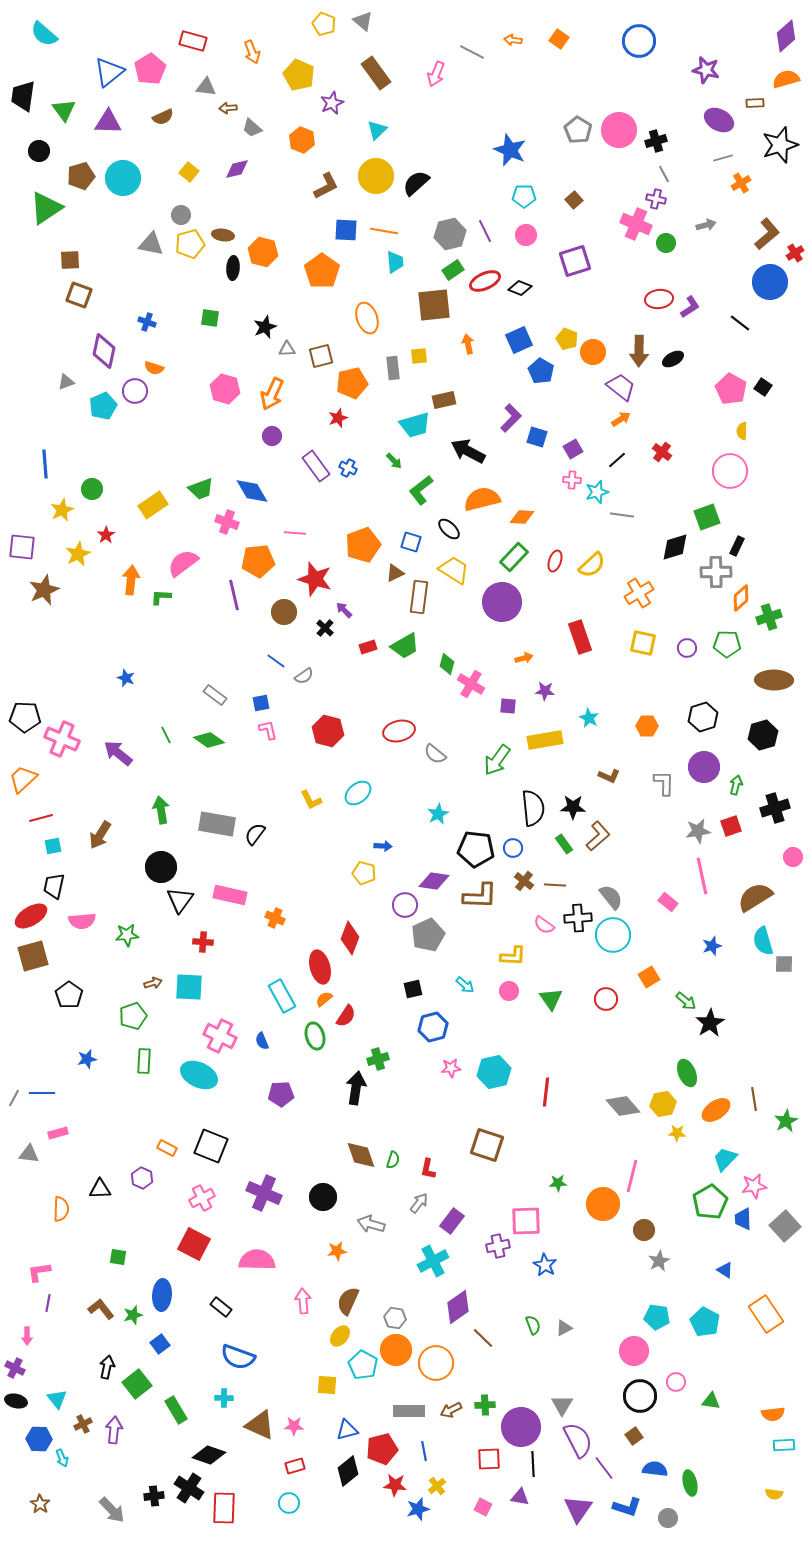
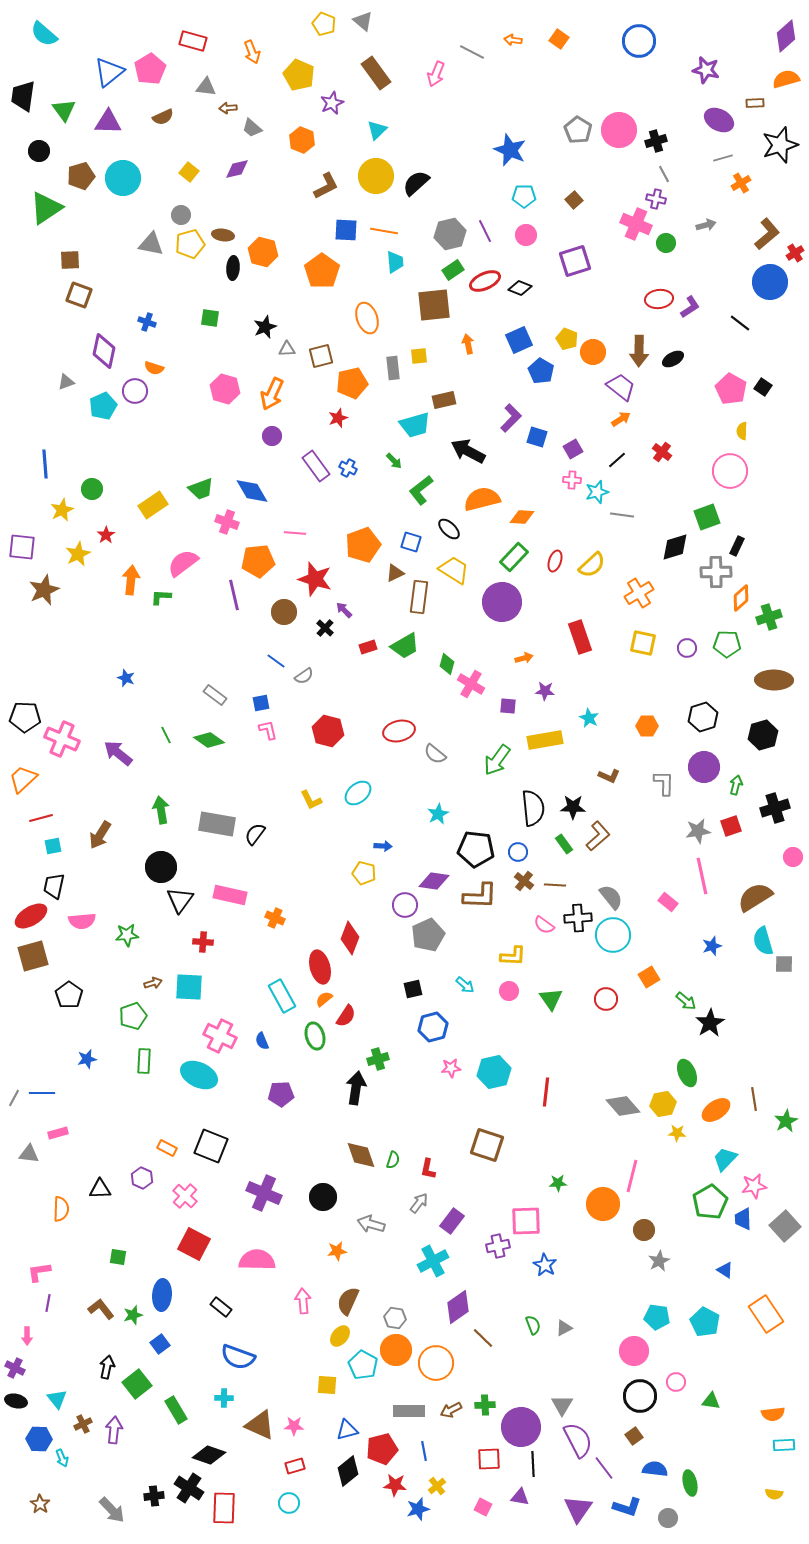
blue circle at (513, 848): moved 5 px right, 4 px down
pink cross at (202, 1198): moved 17 px left, 2 px up; rotated 20 degrees counterclockwise
